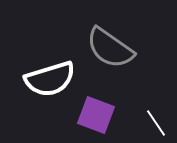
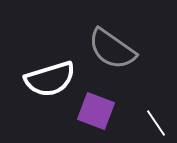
gray semicircle: moved 2 px right, 1 px down
purple square: moved 4 px up
